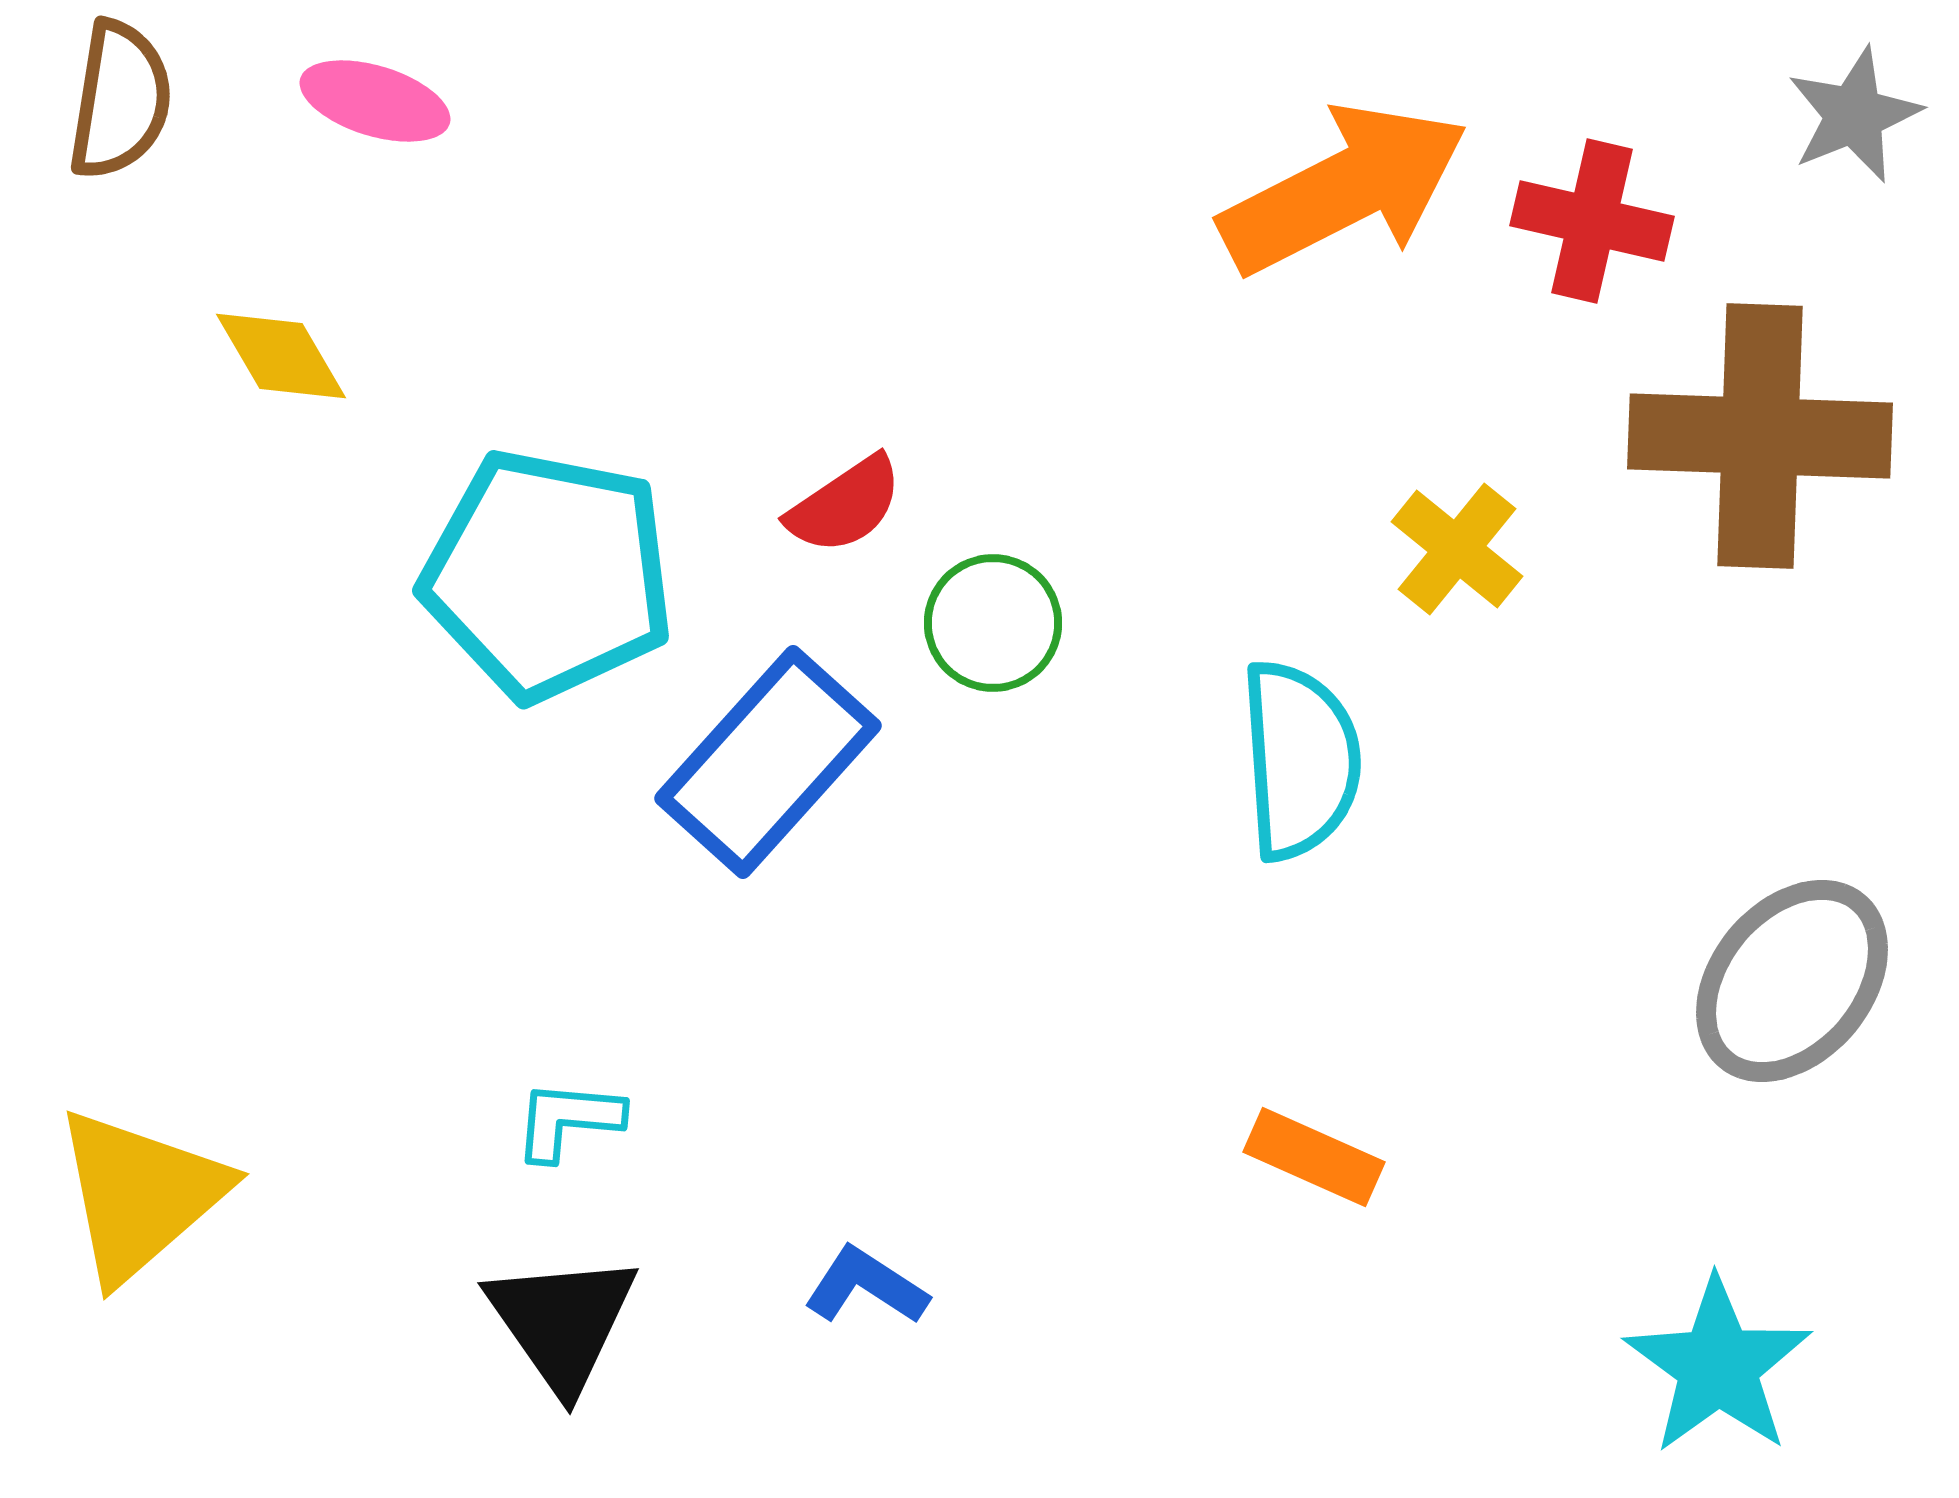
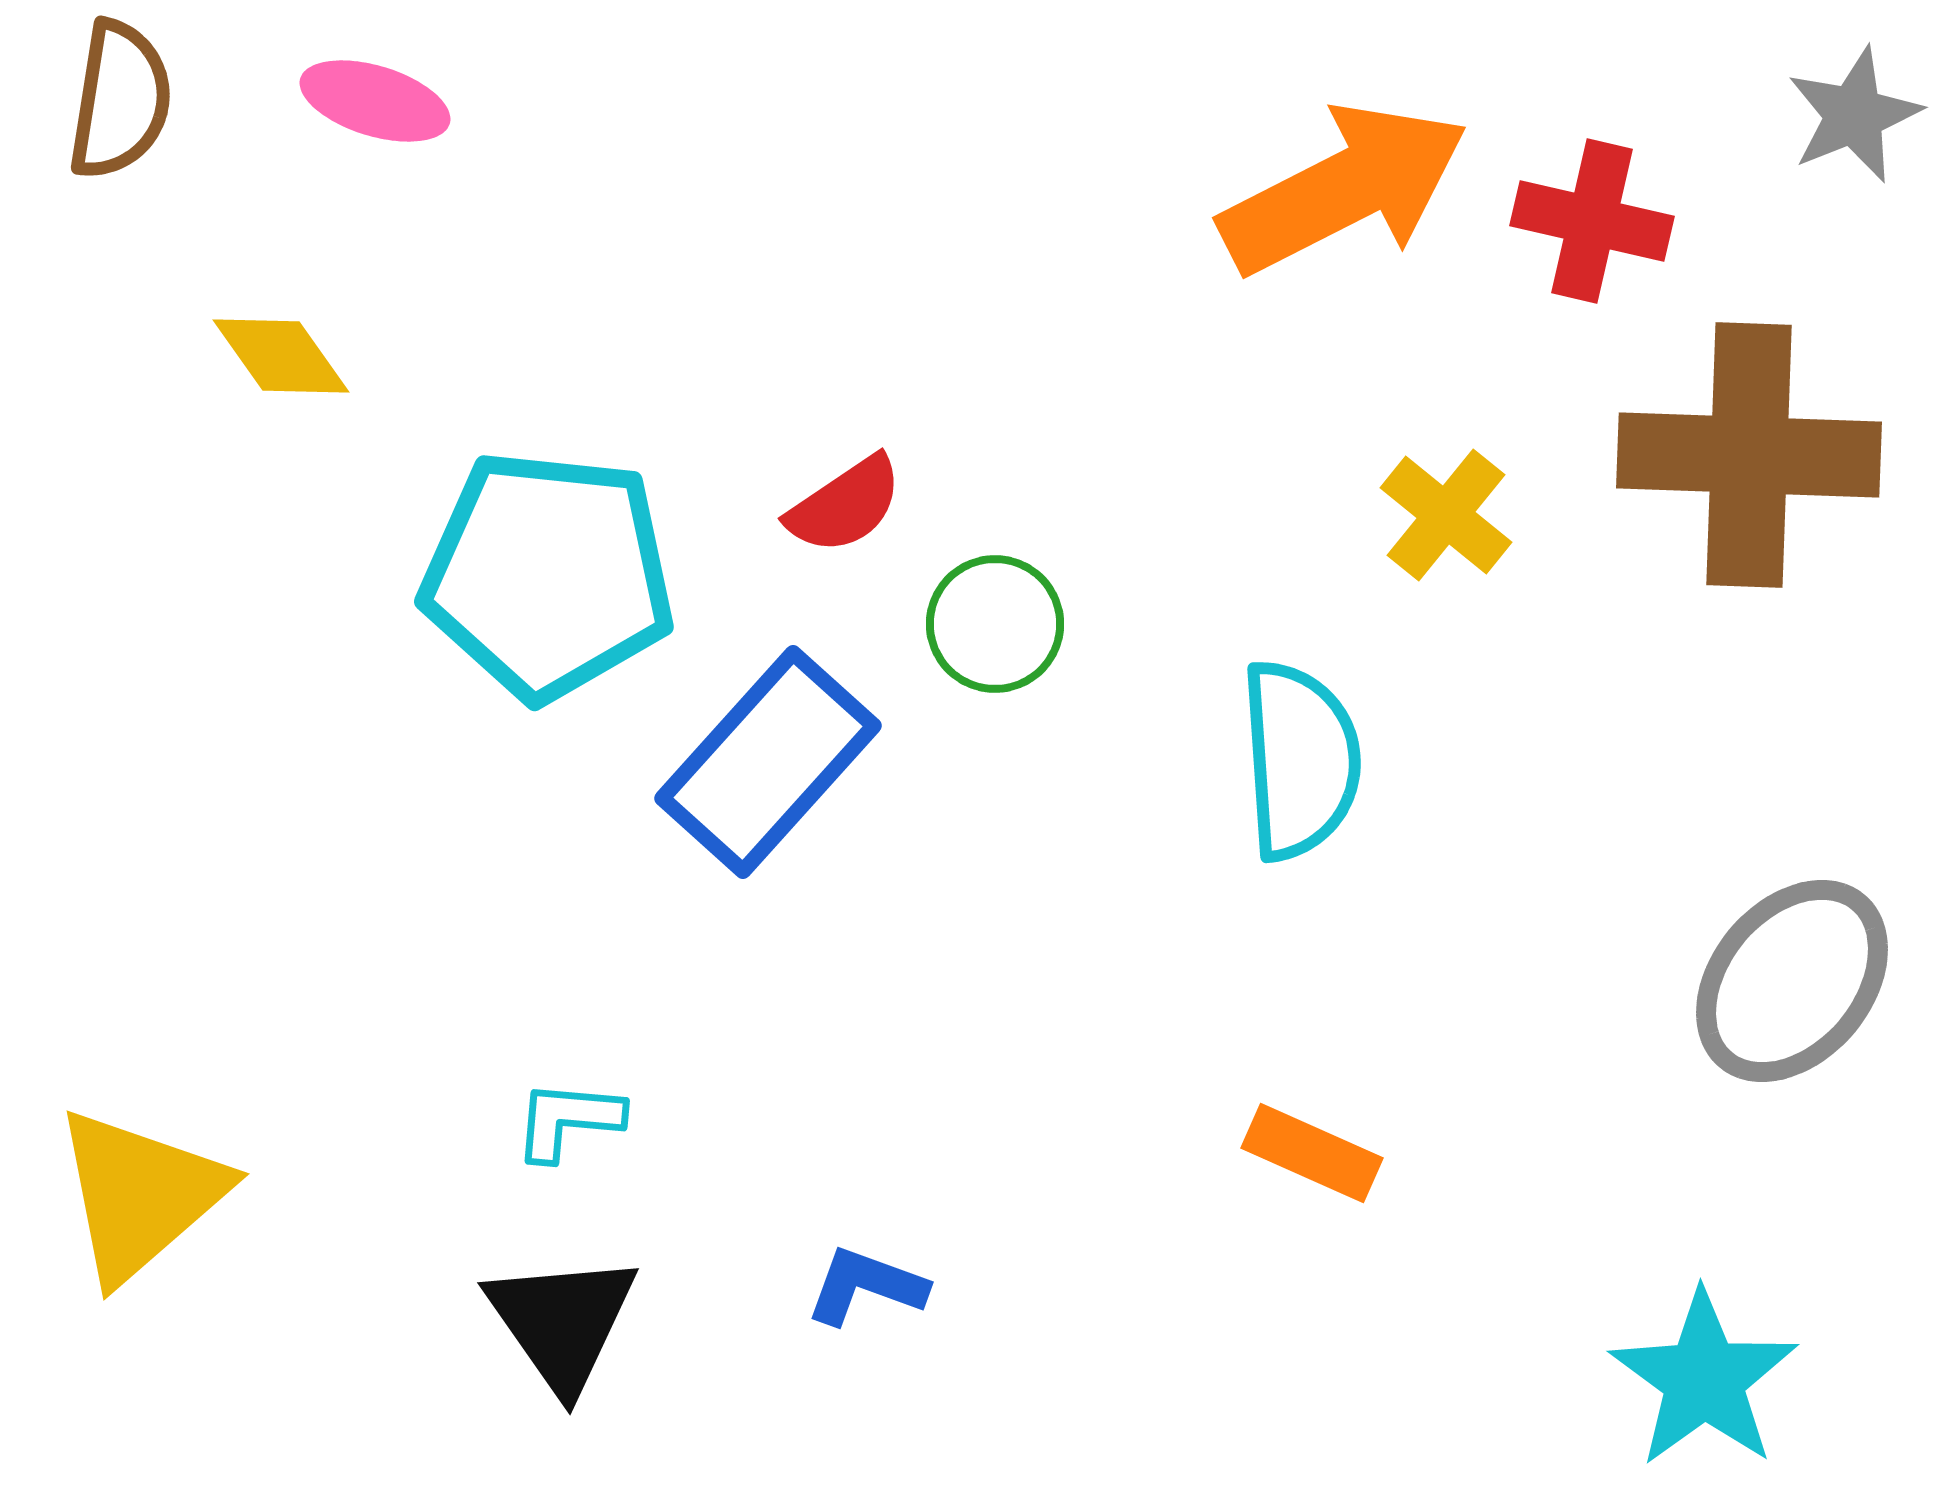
yellow diamond: rotated 5 degrees counterclockwise
brown cross: moved 11 px left, 19 px down
yellow cross: moved 11 px left, 34 px up
cyan pentagon: rotated 5 degrees counterclockwise
green circle: moved 2 px right, 1 px down
orange rectangle: moved 2 px left, 4 px up
blue L-shape: rotated 13 degrees counterclockwise
cyan star: moved 14 px left, 13 px down
